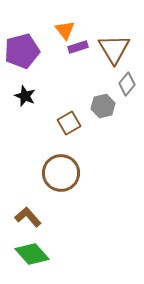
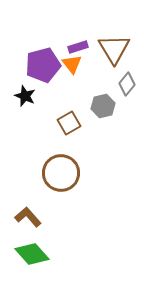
orange triangle: moved 7 px right, 34 px down
purple pentagon: moved 21 px right, 14 px down
